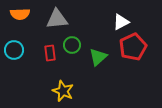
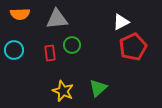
green triangle: moved 31 px down
